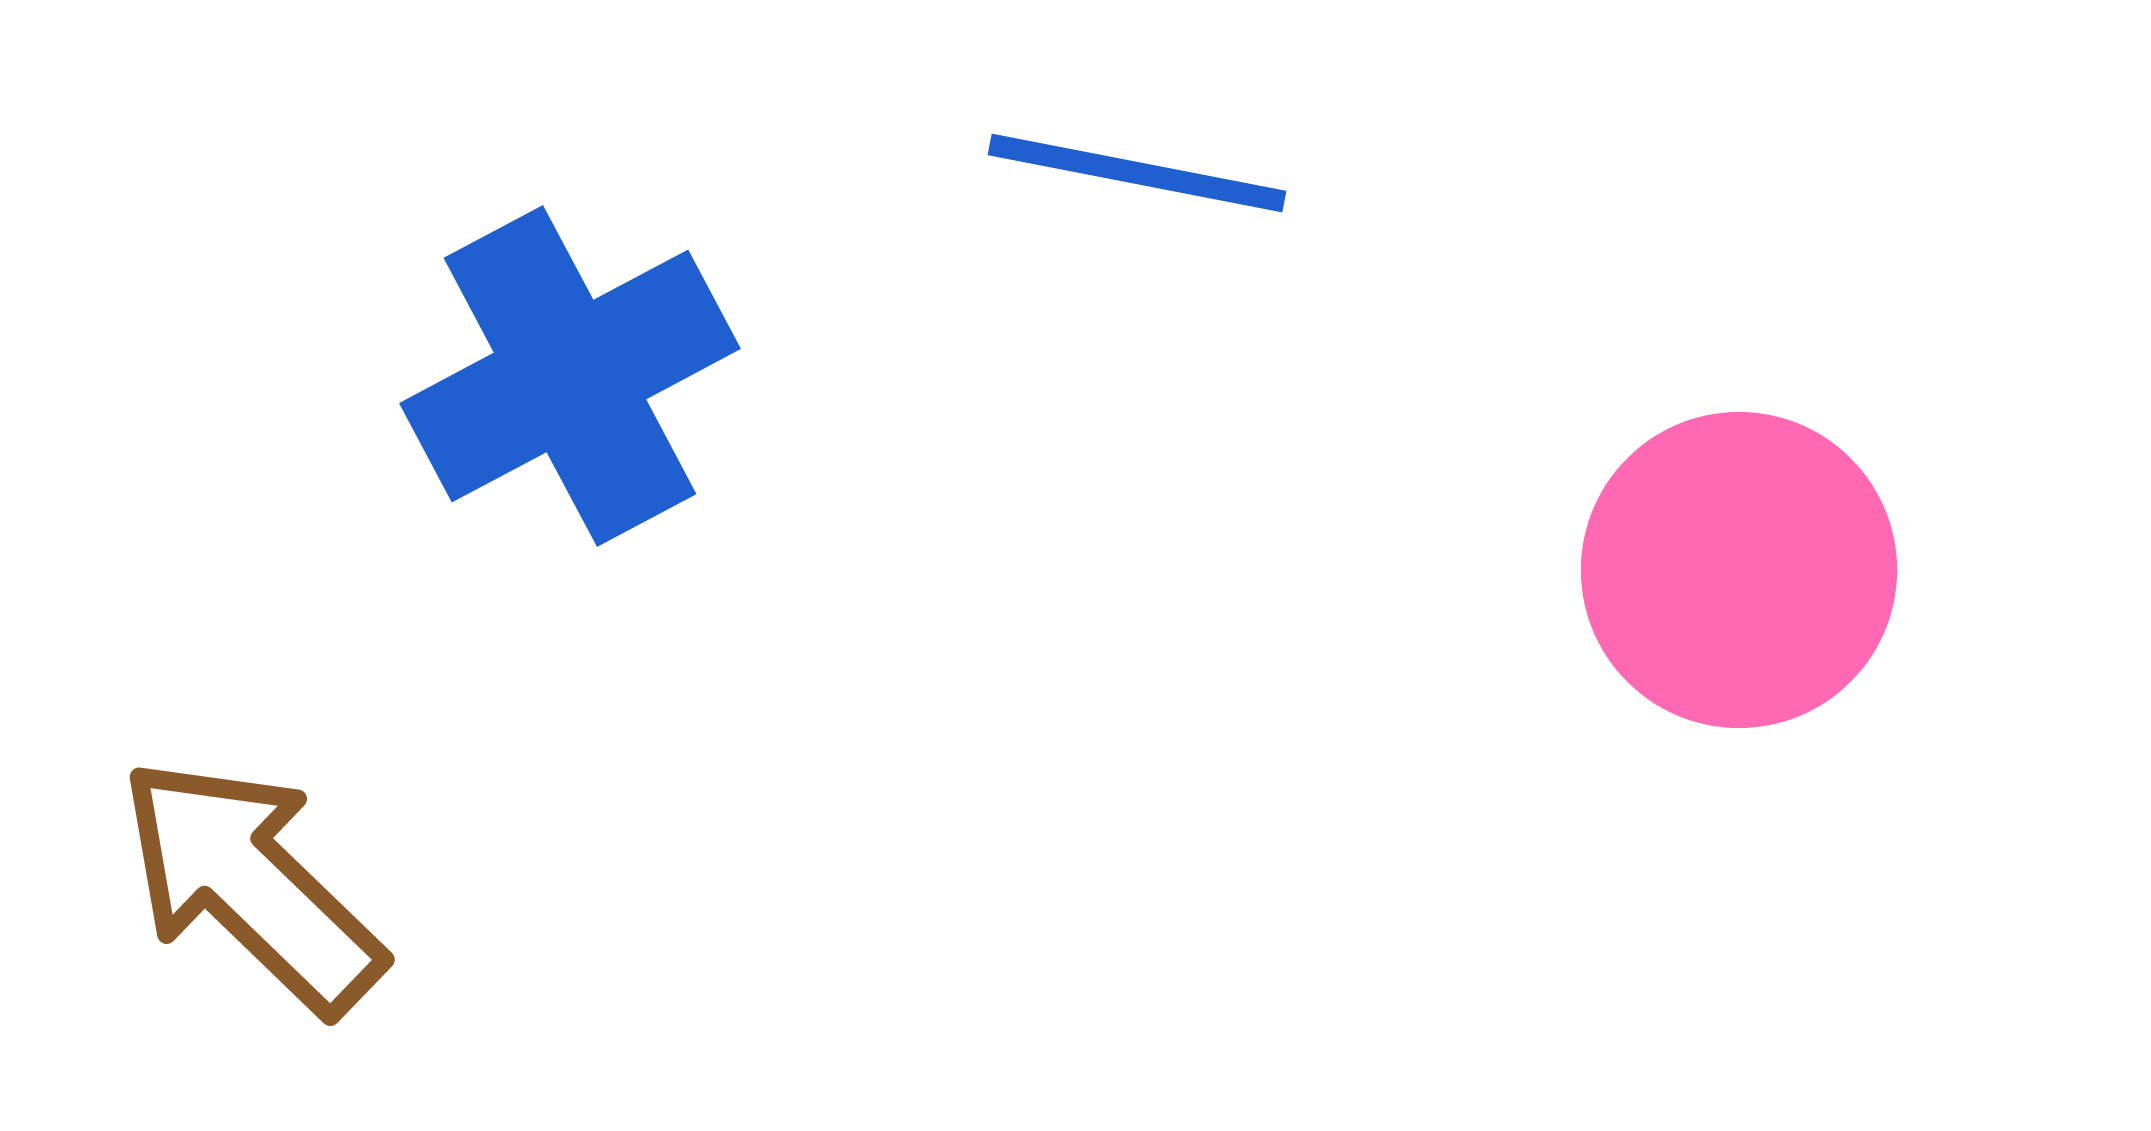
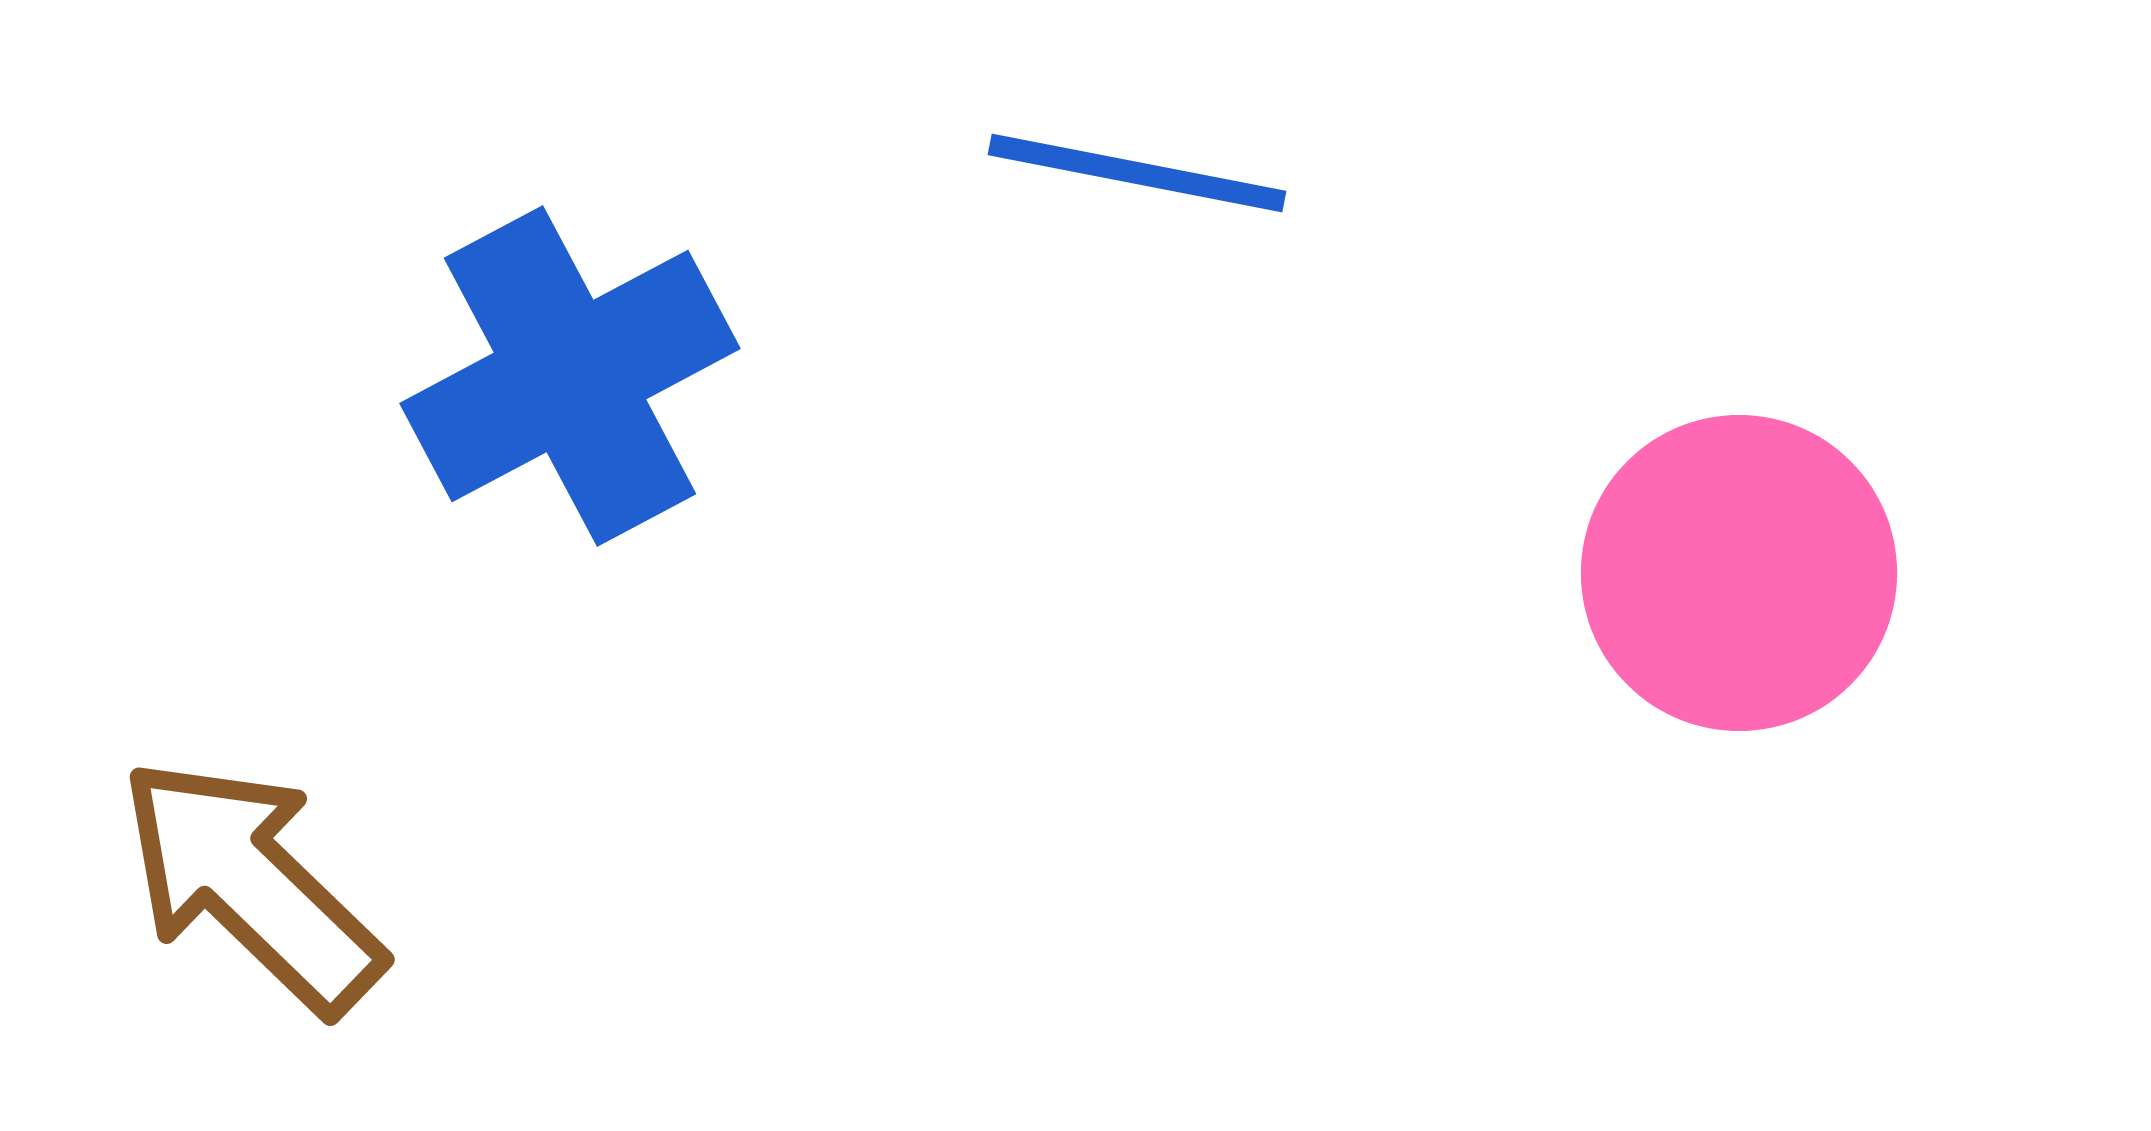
pink circle: moved 3 px down
